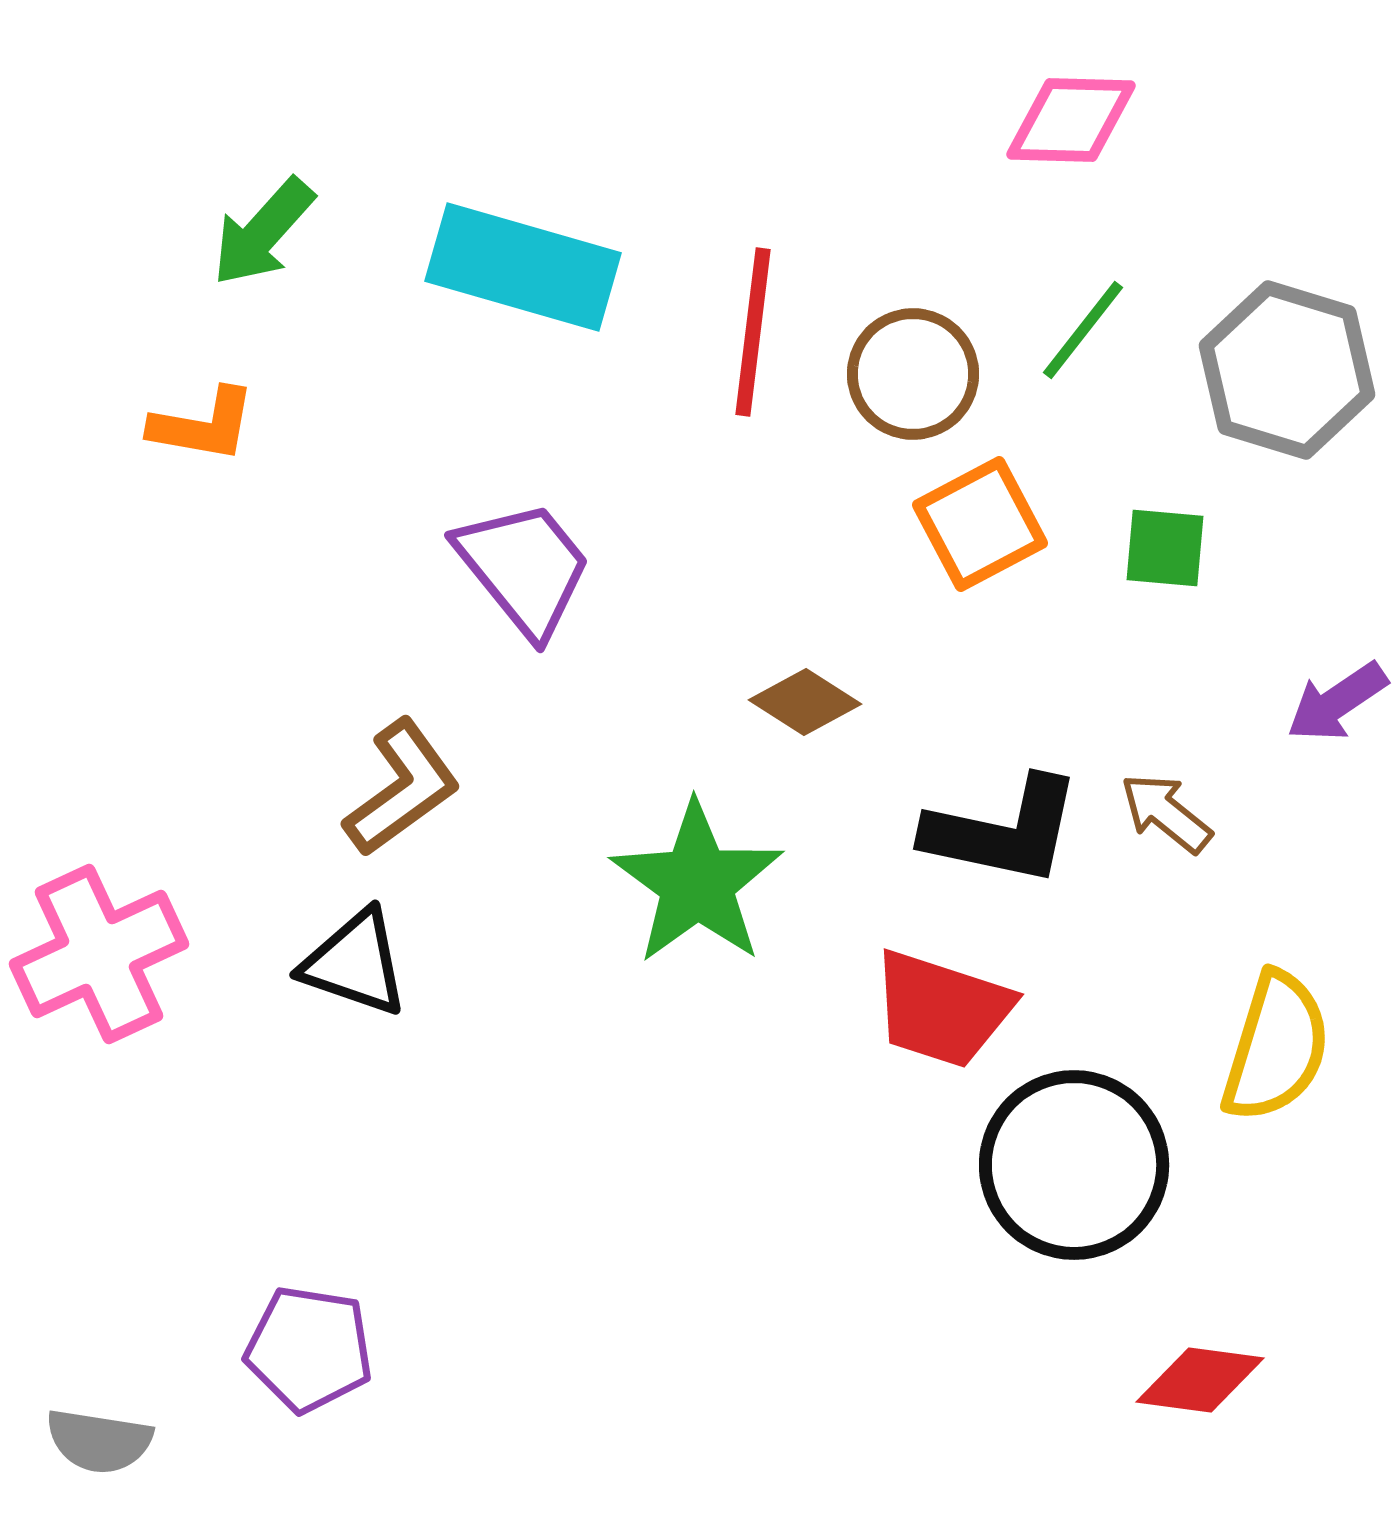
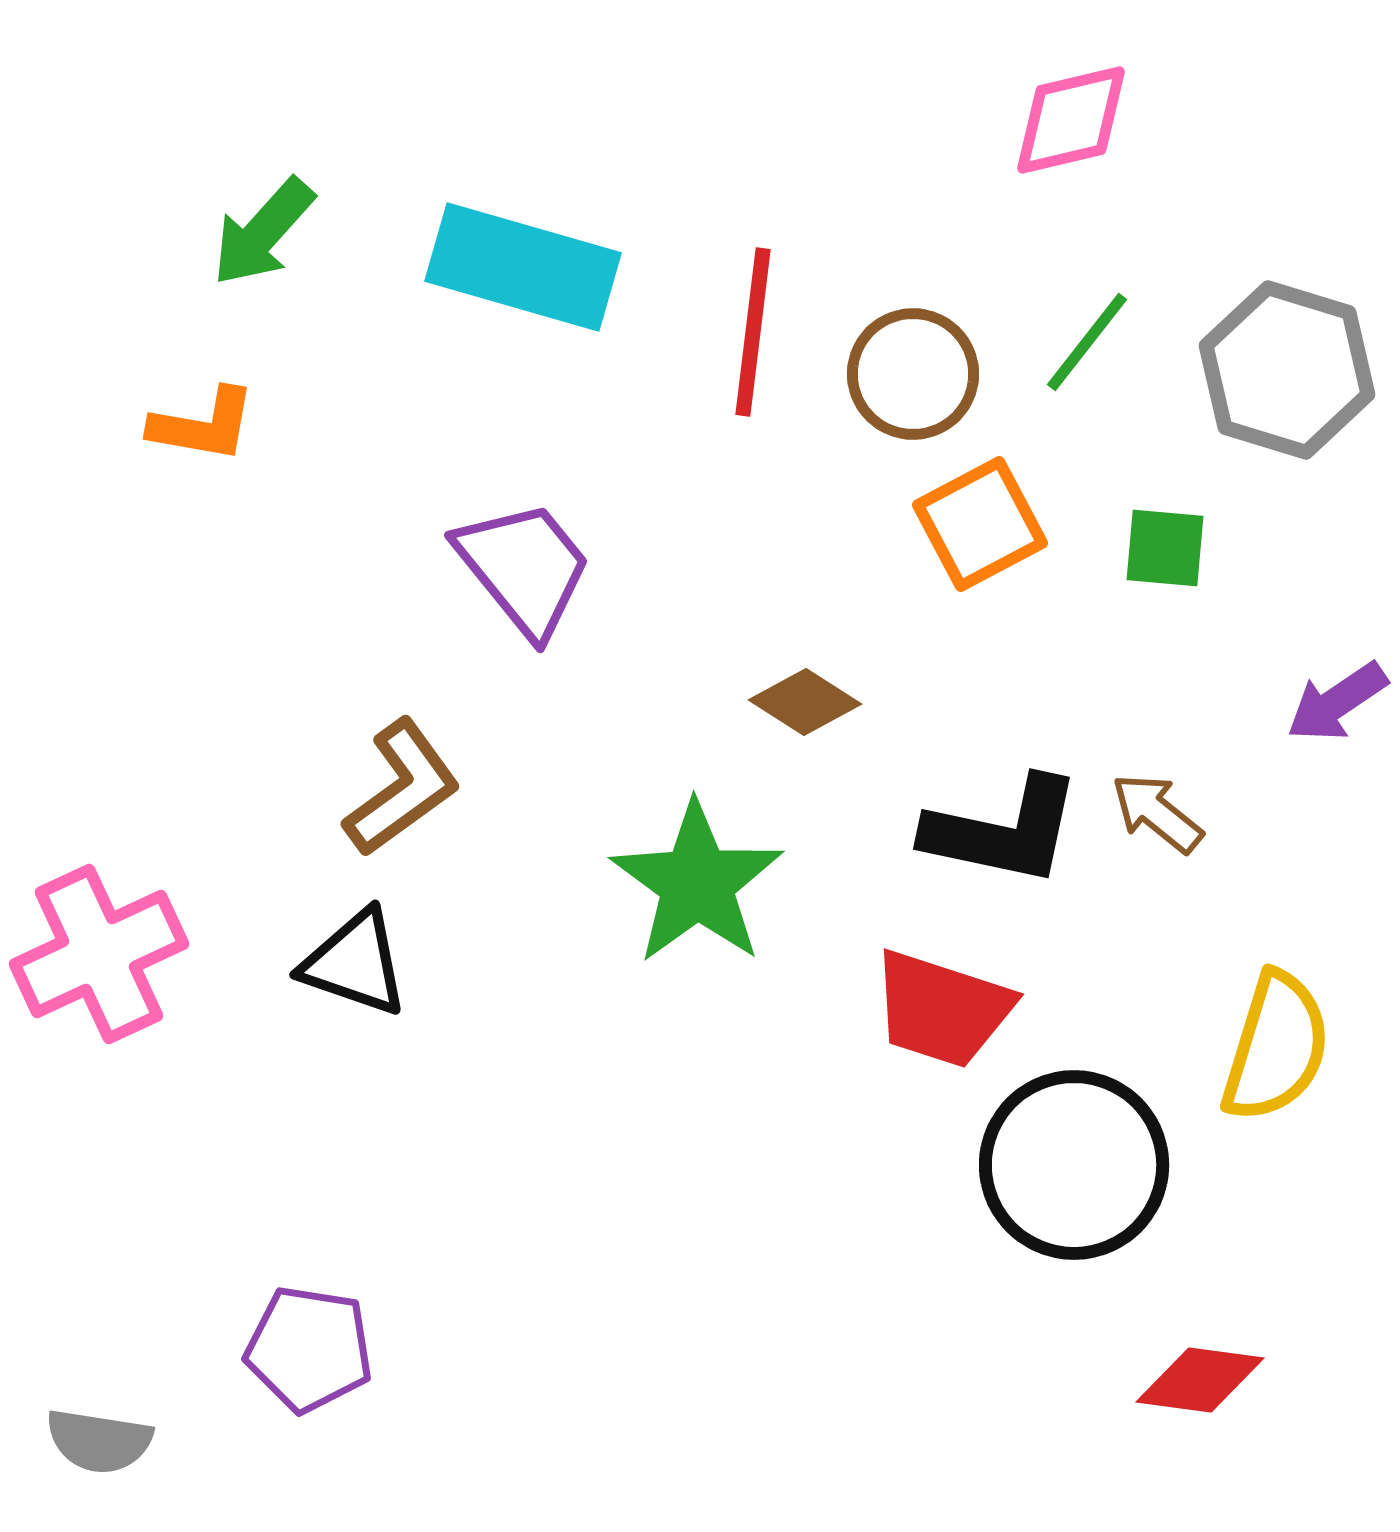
pink diamond: rotated 15 degrees counterclockwise
green line: moved 4 px right, 12 px down
brown arrow: moved 9 px left
